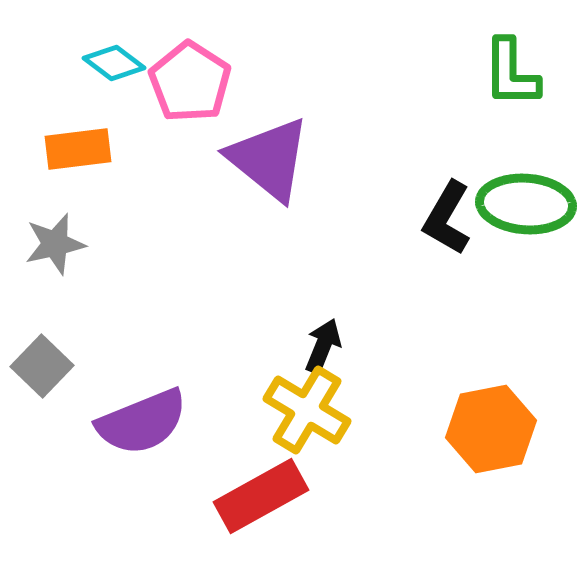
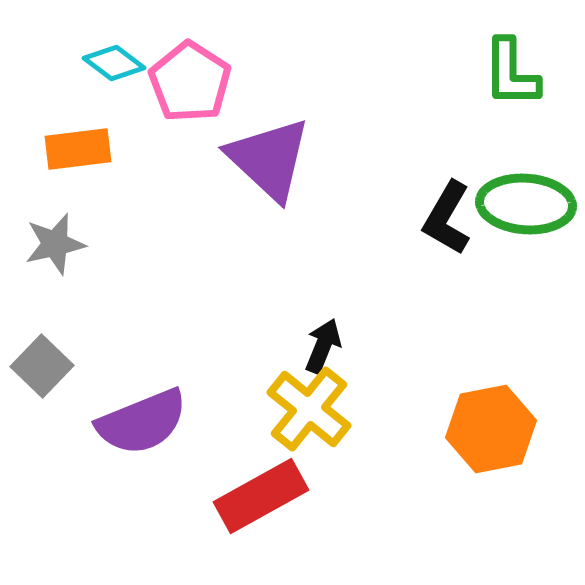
purple triangle: rotated 4 degrees clockwise
yellow cross: moved 2 px right, 1 px up; rotated 8 degrees clockwise
